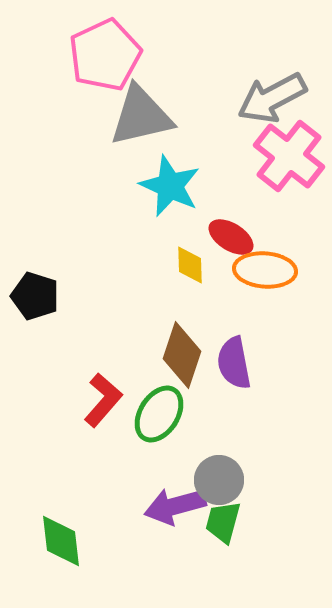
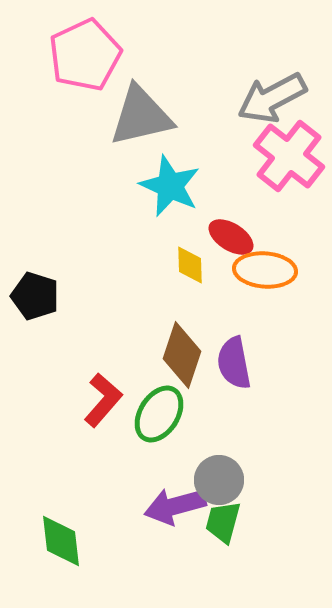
pink pentagon: moved 20 px left
